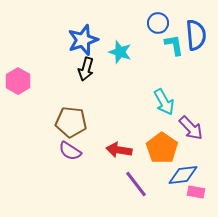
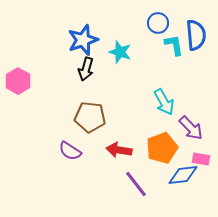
brown pentagon: moved 19 px right, 5 px up
orange pentagon: rotated 16 degrees clockwise
pink rectangle: moved 5 px right, 33 px up
